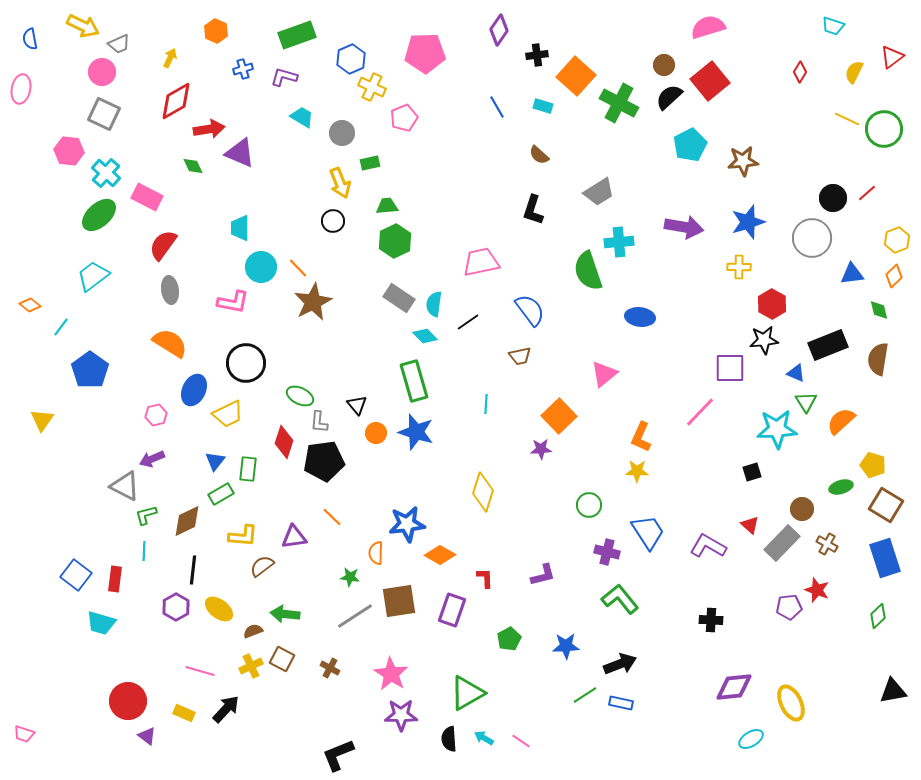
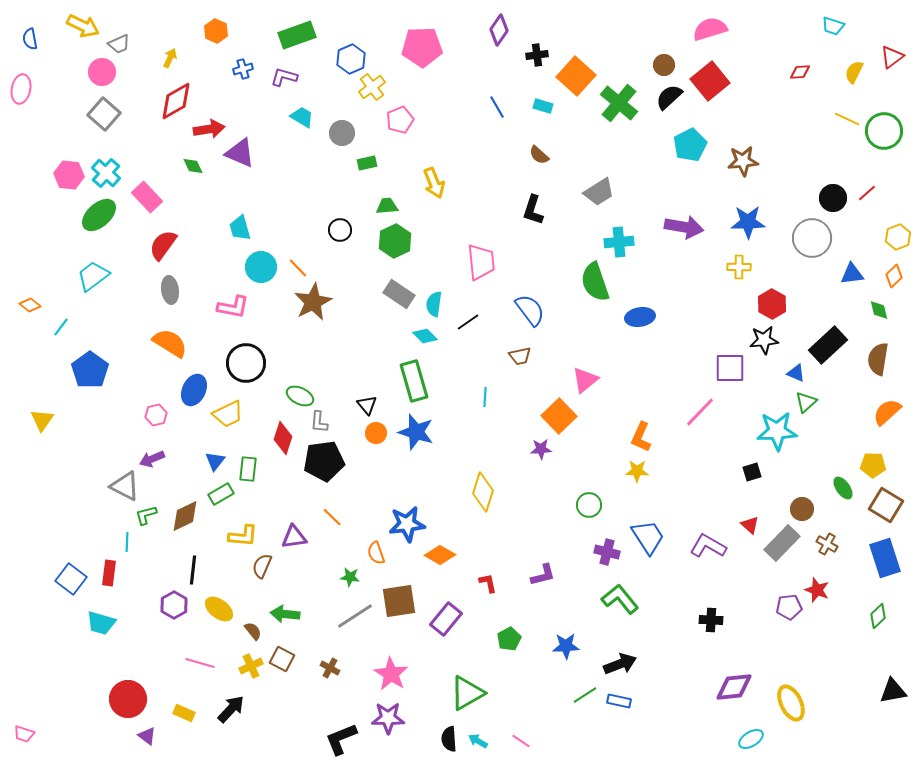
pink semicircle at (708, 27): moved 2 px right, 2 px down
pink pentagon at (425, 53): moved 3 px left, 6 px up
red diamond at (800, 72): rotated 55 degrees clockwise
yellow cross at (372, 87): rotated 28 degrees clockwise
green cross at (619, 103): rotated 12 degrees clockwise
gray square at (104, 114): rotated 16 degrees clockwise
pink pentagon at (404, 118): moved 4 px left, 2 px down
green circle at (884, 129): moved 2 px down
pink hexagon at (69, 151): moved 24 px down
green rectangle at (370, 163): moved 3 px left
yellow arrow at (340, 183): moved 94 px right
pink rectangle at (147, 197): rotated 20 degrees clockwise
black circle at (333, 221): moved 7 px right, 9 px down
blue star at (748, 222): rotated 16 degrees clockwise
cyan trapezoid at (240, 228): rotated 16 degrees counterclockwise
yellow hexagon at (897, 240): moved 1 px right, 3 px up
pink trapezoid at (481, 262): rotated 96 degrees clockwise
green semicircle at (588, 271): moved 7 px right, 11 px down
gray rectangle at (399, 298): moved 4 px up
pink L-shape at (233, 302): moved 5 px down
blue ellipse at (640, 317): rotated 16 degrees counterclockwise
black rectangle at (828, 345): rotated 21 degrees counterclockwise
pink triangle at (604, 374): moved 19 px left, 6 px down
green triangle at (806, 402): rotated 20 degrees clockwise
cyan line at (486, 404): moved 1 px left, 7 px up
black triangle at (357, 405): moved 10 px right
orange semicircle at (841, 421): moved 46 px right, 9 px up
cyan star at (777, 429): moved 2 px down
red diamond at (284, 442): moved 1 px left, 4 px up
yellow pentagon at (873, 465): rotated 15 degrees counterclockwise
green ellipse at (841, 487): moved 2 px right, 1 px down; rotated 70 degrees clockwise
brown diamond at (187, 521): moved 2 px left, 5 px up
blue trapezoid at (648, 532): moved 5 px down
cyan line at (144, 551): moved 17 px left, 9 px up
orange semicircle at (376, 553): rotated 20 degrees counterclockwise
brown semicircle at (262, 566): rotated 30 degrees counterclockwise
blue square at (76, 575): moved 5 px left, 4 px down
red L-shape at (485, 578): moved 3 px right, 5 px down; rotated 10 degrees counterclockwise
red rectangle at (115, 579): moved 6 px left, 6 px up
purple hexagon at (176, 607): moved 2 px left, 2 px up
purple rectangle at (452, 610): moved 6 px left, 9 px down; rotated 20 degrees clockwise
brown semicircle at (253, 631): rotated 72 degrees clockwise
pink line at (200, 671): moved 8 px up
red circle at (128, 701): moved 2 px up
blue rectangle at (621, 703): moved 2 px left, 2 px up
black arrow at (226, 709): moved 5 px right
purple star at (401, 715): moved 13 px left, 3 px down
cyan arrow at (484, 738): moved 6 px left, 3 px down
black L-shape at (338, 755): moved 3 px right, 16 px up
